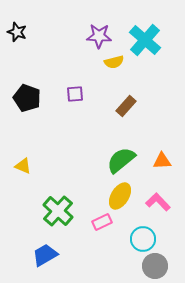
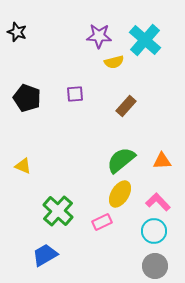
yellow ellipse: moved 2 px up
cyan circle: moved 11 px right, 8 px up
